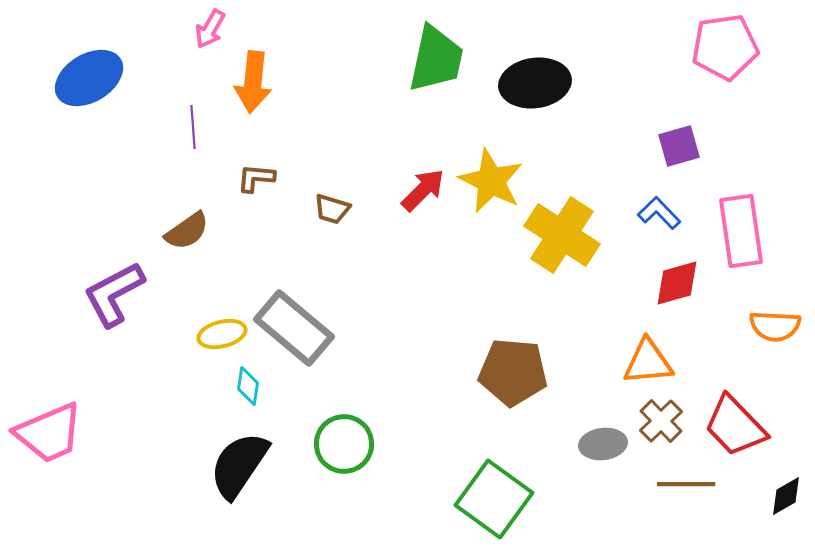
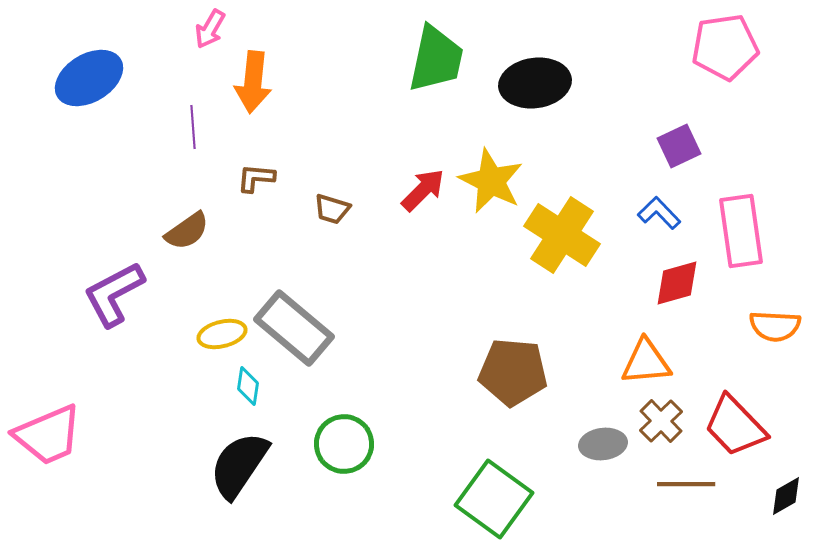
purple square: rotated 9 degrees counterclockwise
orange triangle: moved 2 px left
pink trapezoid: moved 1 px left, 2 px down
